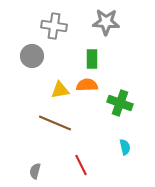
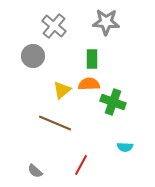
gray cross: rotated 30 degrees clockwise
gray circle: moved 1 px right
orange semicircle: moved 2 px right, 1 px up
yellow triangle: moved 2 px right; rotated 30 degrees counterclockwise
green cross: moved 7 px left, 1 px up
cyan semicircle: rotated 105 degrees clockwise
red line: rotated 55 degrees clockwise
gray semicircle: rotated 63 degrees counterclockwise
